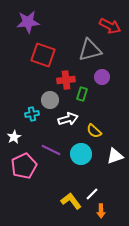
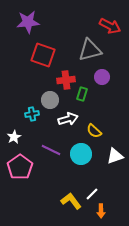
pink pentagon: moved 4 px left, 1 px down; rotated 10 degrees counterclockwise
